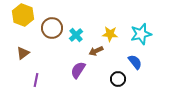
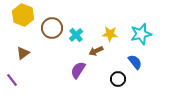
purple line: moved 24 px left; rotated 48 degrees counterclockwise
